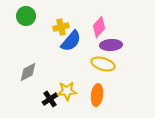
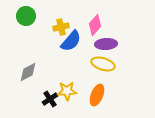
pink diamond: moved 4 px left, 2 px up
purple ellipse: moved 5 px left, 1 px up
orange ellipse: rotated 15 degrees clockwise
